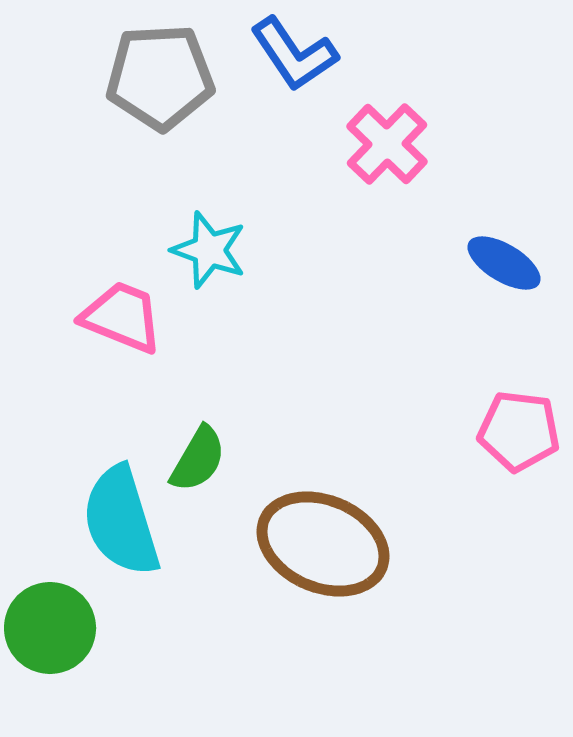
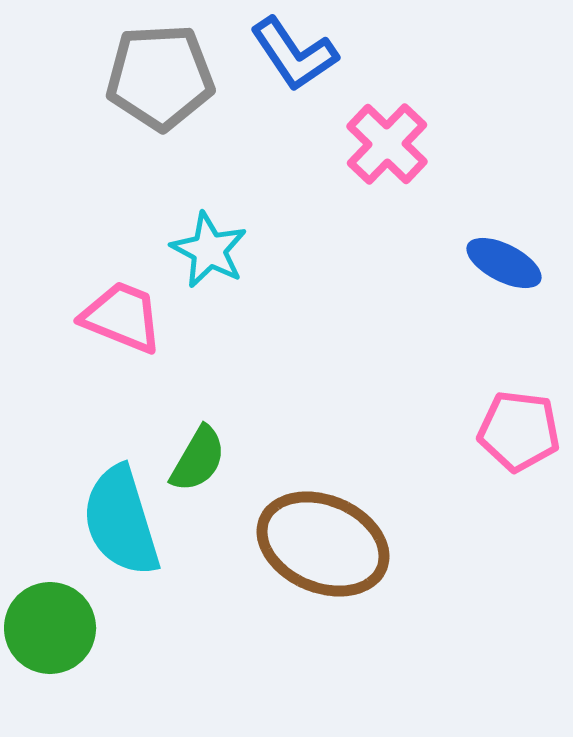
cyan star: rotated 8 degrees clockwise
blue ellipse: rotated 4 degrees counterclockwise
